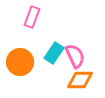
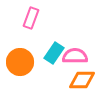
pink rectangle: moved 1 px left, 1 px down
pink semicircle: rotated 65 degrees counterclockwise
orange diamond: moved 2 px right
